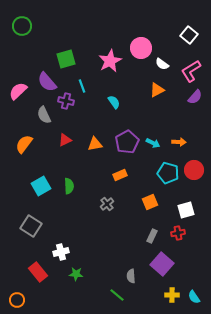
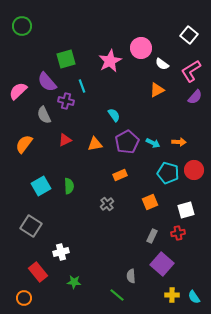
cyan semicircle at (114, 102): moved 13 px down
green star at (76, 274): moved 2 px left, 8 px down
orange circle at (17, 300): moved 7 px right, 2 px up
